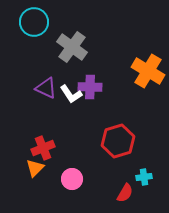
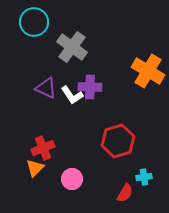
white L-shape: moved 1 px right, 1 px down
